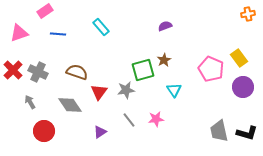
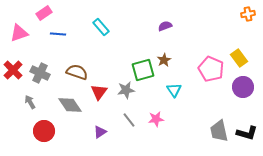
pink rectangle: moved 1 px left, 2 px down
gray cross: moved 2 px right, 1 px down
